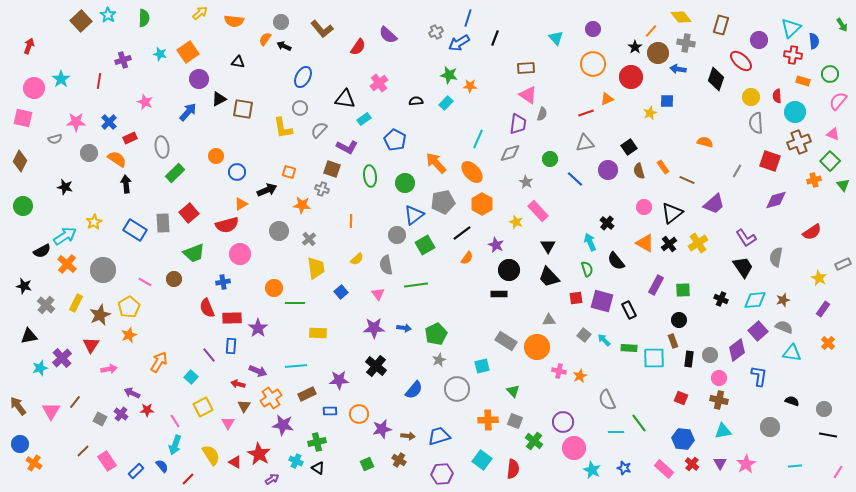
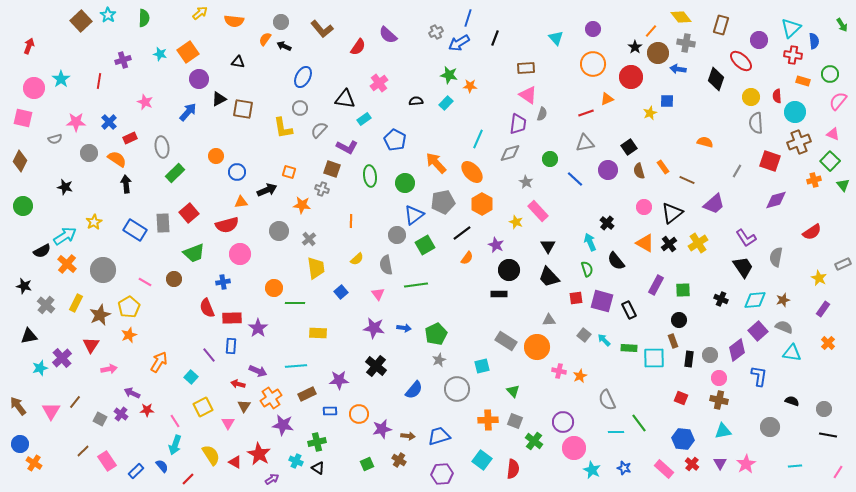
orange triangle at (241, 204): moved 2 px up; rotated 24 degrees clockwise
purple star at (374, 328): rotated 10 degrees clockwise
